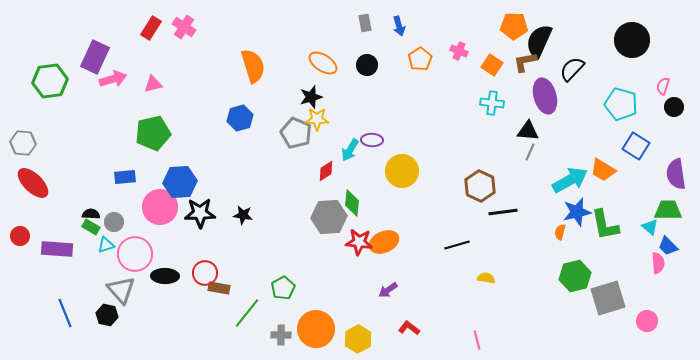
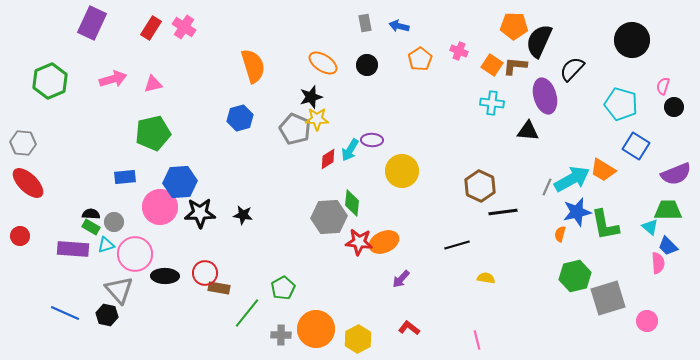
blue arrow at (399, 26): rotated 120 degrees clockwise
purple rectangle at (95, 57): moved 3 px left, 34 px up
brown L-shape at (525, 62): moved 10 px left, 4 px down; rotated 15 degrees clockwise
green hexagon at (50, 81): rotated 16 degrees counterclockwise
gray pentagon at (296, 133): moved 1 px left, 4 px up
gray line at (530, 152): moved 17 px right, 35 px down
red diamond at (326, 171): moved 2 px right, 12 px up
purple semicircle at (676, 174): rotated 104 degrees counterclockwise
cyan arrow at (570, 180): moved 2 px right, 1 px up
red ellipse at (33, 183): moved 5 px left
orange semicircle at (560, 232): moved 2 px down
purple rectangle at (57, 249): moved 16 px right
gray triangle at (121, 290): moved 2 px left
purple arrow at (388, 290): moved 13 px right, 11 px up; rotated 12 degrees counterclockwise
blue line at (65, 313): rotated 44 degrees counterclockwise
